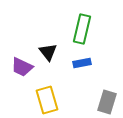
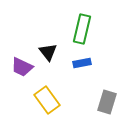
yellow rectangle: rotated 20 degrees counterclockwise
